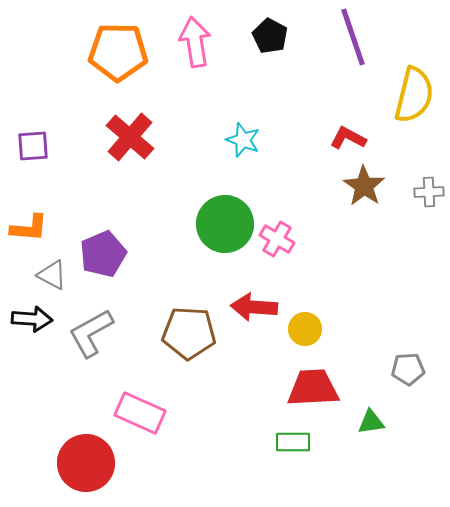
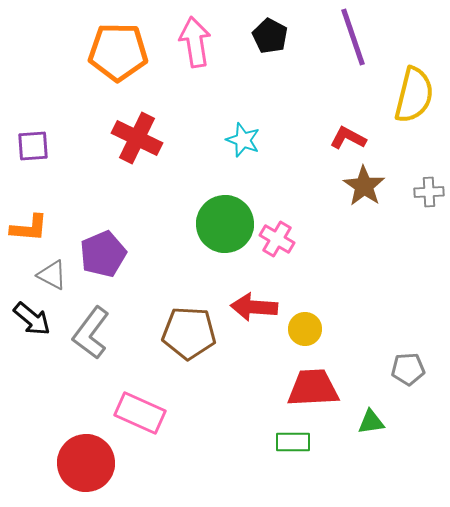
red cross: moved 7 px right, 1 px down; rotated 15 degrees counterclockwise
black arrow: rotated 36 degrees clockwise
gray L-shape: rotated 24 degrees counterclockwise
